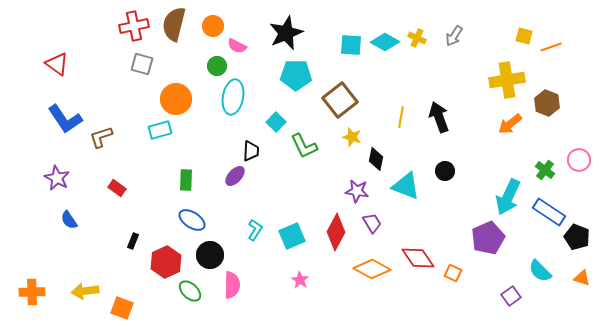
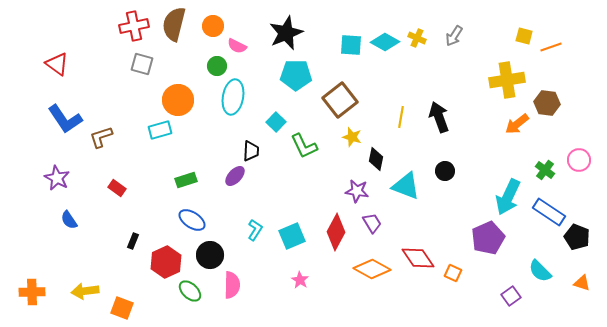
orange circle at (176, 99): moved 2 px right, 1 px down
brown hexagon at (547, 103): rotated 15 degrees counterclockwise
orange arrow at (510, 124): moved 7 px right
green rectangle at (186, 180): rotated 70 degrees clockwise
orange triangle at (582, 278): moved 5 px down
